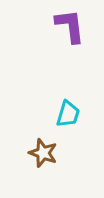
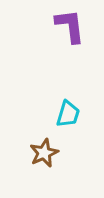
brown star: moved 1 px right; rotated 28 degrees clockwise
